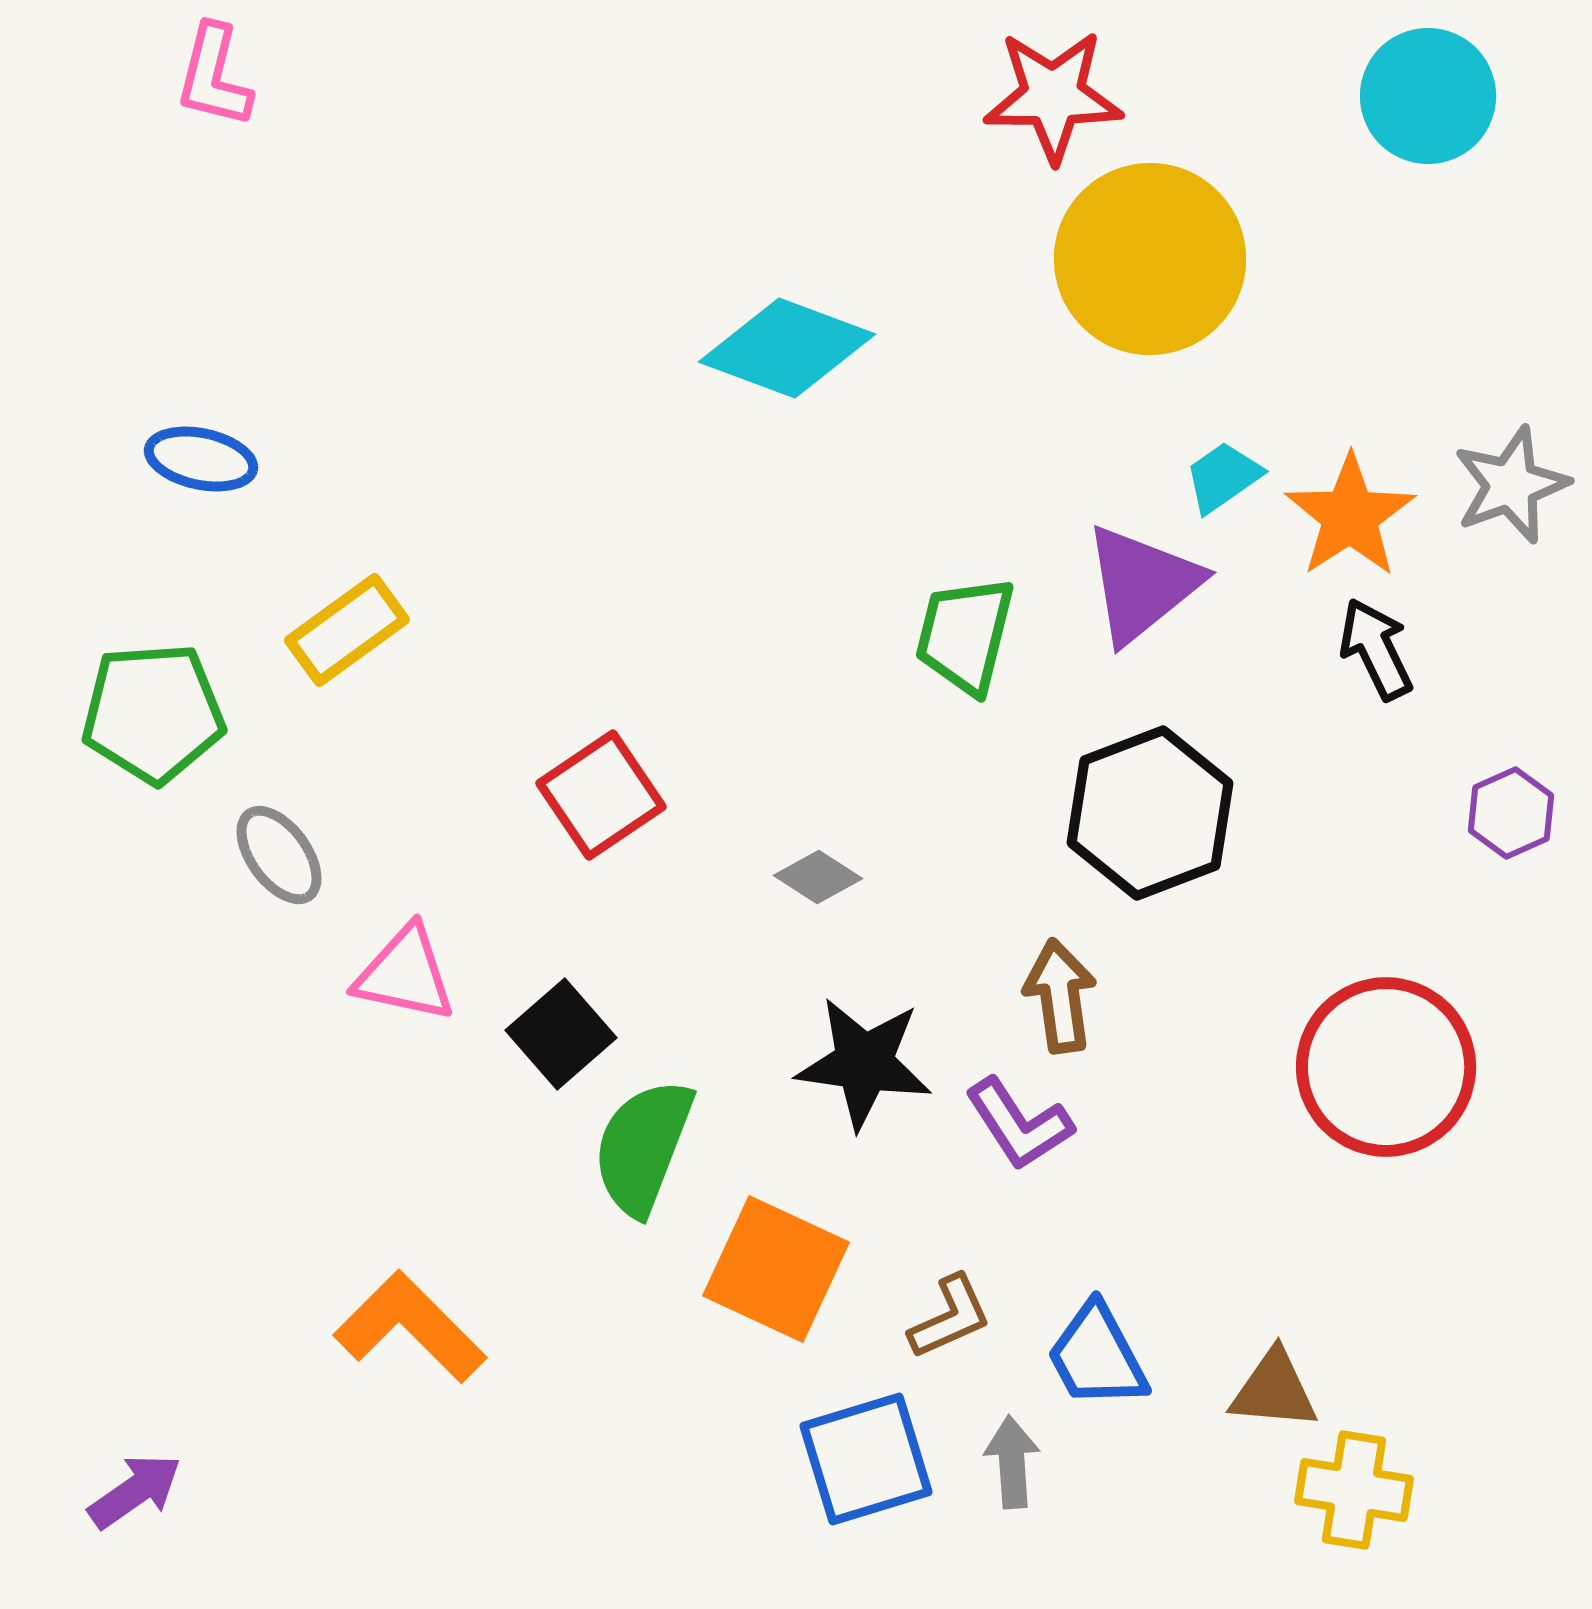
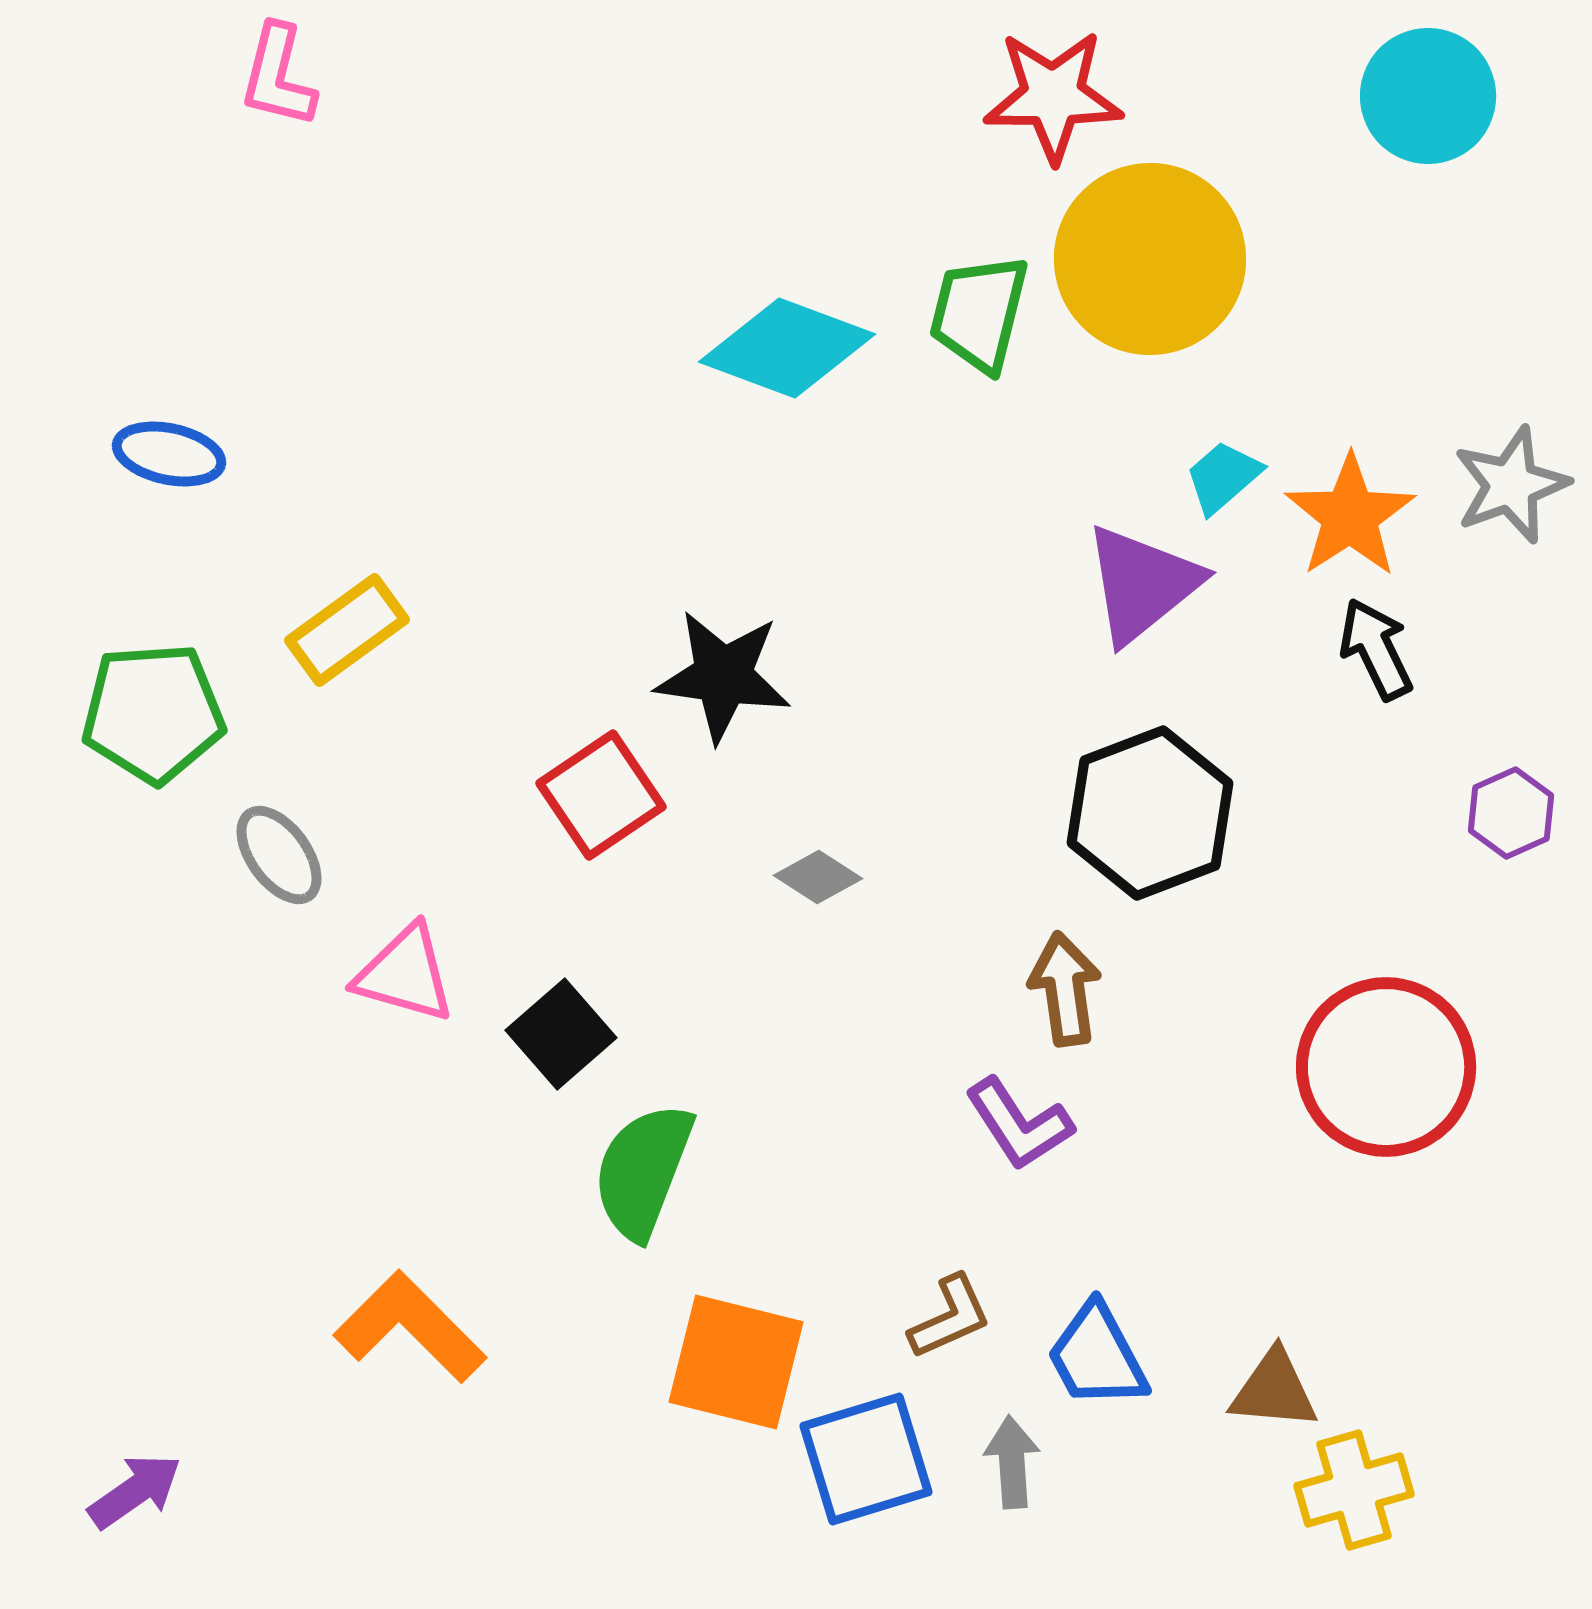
pink L-shape: moved 64 px right
blue ellipse: moved 32 px left, 5 px up
cyan trapezoid: rotated 6 degrees counterclockwise
green trapezoid: moved 14 px right, 322 px up
pink triangle: rotated 4 degrees clockwise
brown arrow: moved 5 px right, 7 px up
black star: moved 141 px left, 387 px up
green semicircle: moved 24 px down
orange square: moved 40 px left, 93 px down; rotated 11 degrees counterclockwise
yellow cross: rotated 25 degrees counterclockwise
